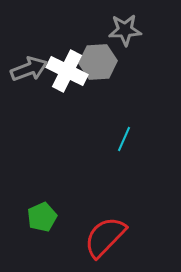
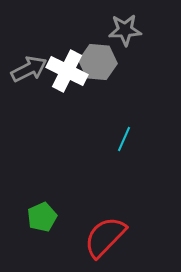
gray hexagon: rotated 9 degrees clockwise
gray arrow: rotated 6 degrees counterclockwise
